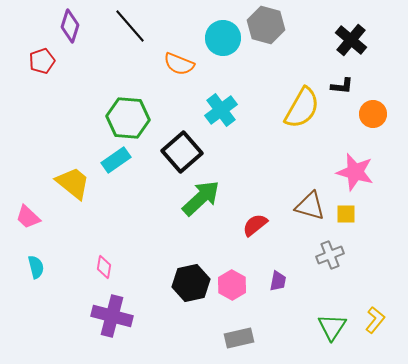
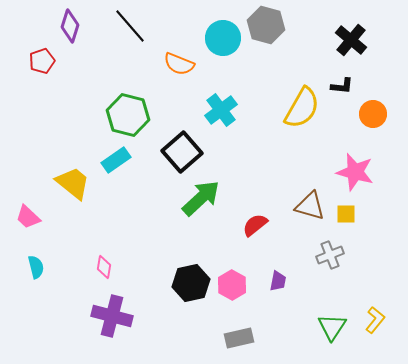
green hexagon: moved 3 px up; rotated 9 degrees clockwise
